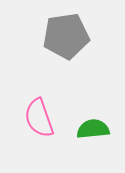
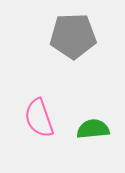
gray pentagon: moved 7 px right; rotated 6 degrees clockwise
